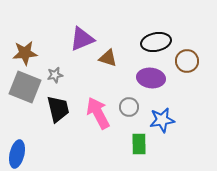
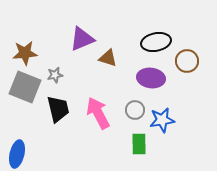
gray circle: moved 6 px right, 3 px down
